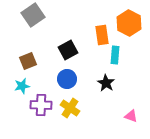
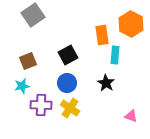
orange hexagon: moved 2 px right, 1 px down
black square: moved 5 px down
blue circle: moved 4 px down
